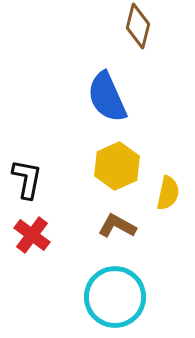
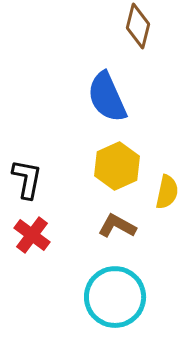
yellow semicircle: moved 1 px left, 1 px up
